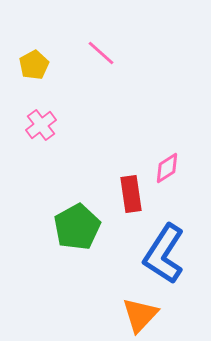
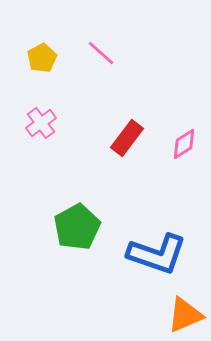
yellow pentagon: moved 8 px right, 7 px up
pink cross: moved 2 px up
pink diamond: moved 17 px right, 24 px up
red rectangle: moved 4 px left, 56 px up; rotated 45 degrees clockwise
blue L-shape: moved 7 px left; rotated 104 degrees counterclockwise
orange triangle: moved 45 px right; rotated 24 degrees clockwise
